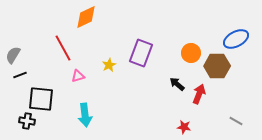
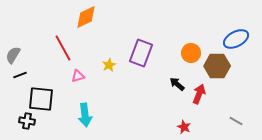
red star: rotated 16 degrees clockwise
